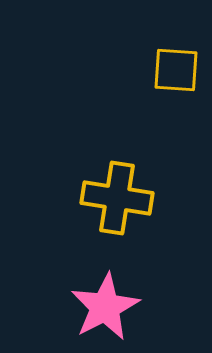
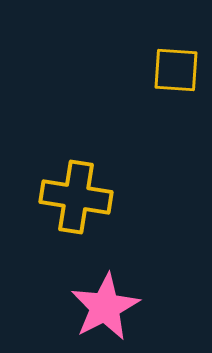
yellow cross: moved 41 px left, 1 px up
